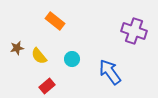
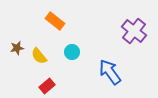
purple cross: rotated 20 degrees clockwise
cyan circle: moved 7 px up
